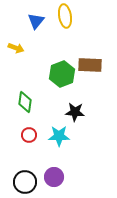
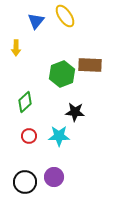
yellow ellipse: rotated 25 degrees counterclockwise
yellow arrow: rotated 70 degrees clockwise
green diamond: rotated 40 degrees clockwise
red circle: moved 1 px down
